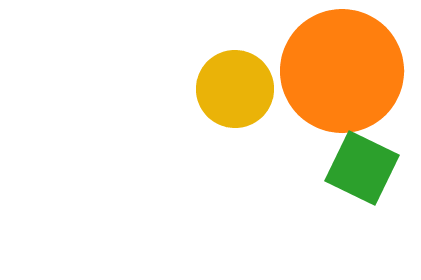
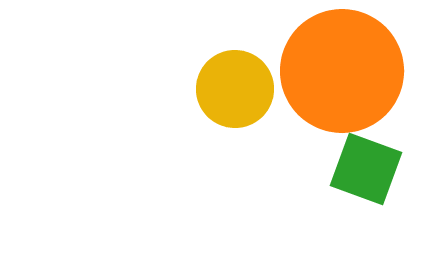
green square: moved 4 px right, 1 px down; rotated 6 degrees counterclockwise
